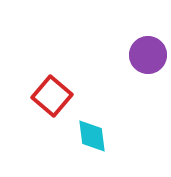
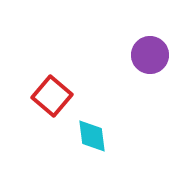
purple circle: moved 2 px right
